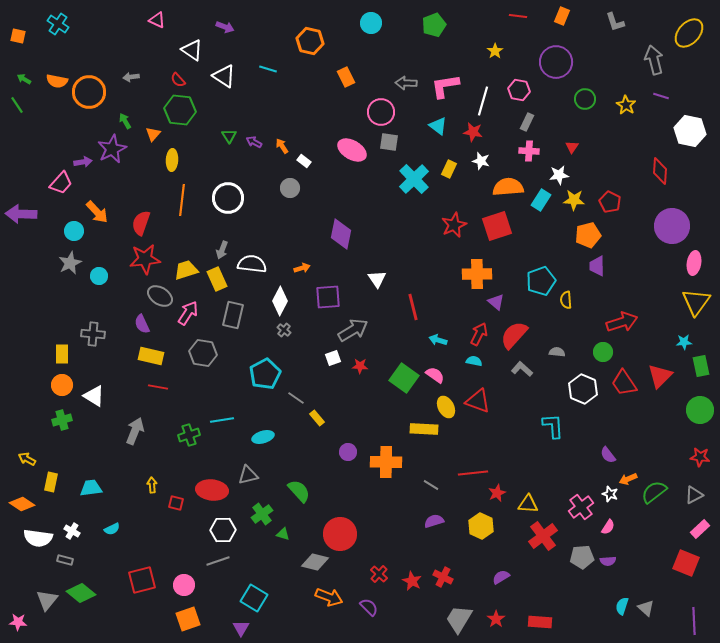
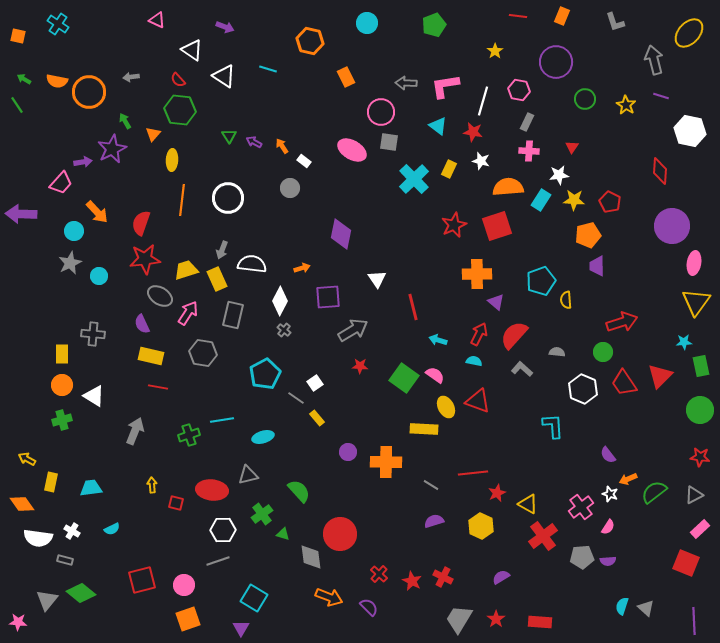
cyan circle at (371, 23): moved 4 px left
white square at (333, 358): moved 18 px left, 25 px down; rotated 14 degrees counterclockwise
orange diamond at (22, 504): rotated 20 degrees clockwise
yellow triangle at (528, 504): rotated 25 degrees clockwise
gray diamond at (315, 562): moved 4 px left, 5 px up; rotated 68 degrees clockwise
